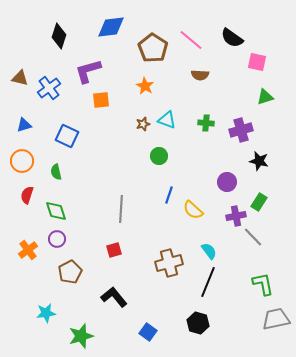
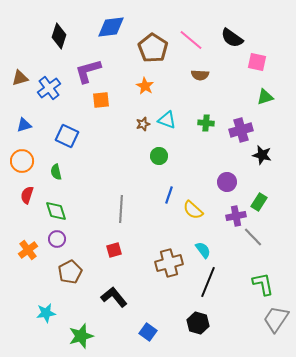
brown triangle at (20, 78): rotated 30 degrees counterclockwise
black star at (259, 161): moved 3 px right, 6 px up
cyan semicircle at (209, 251): moved 6 px left, 1 px up
gray trapezoid at (276, 319): rotated 44 degrees counterclockwise
